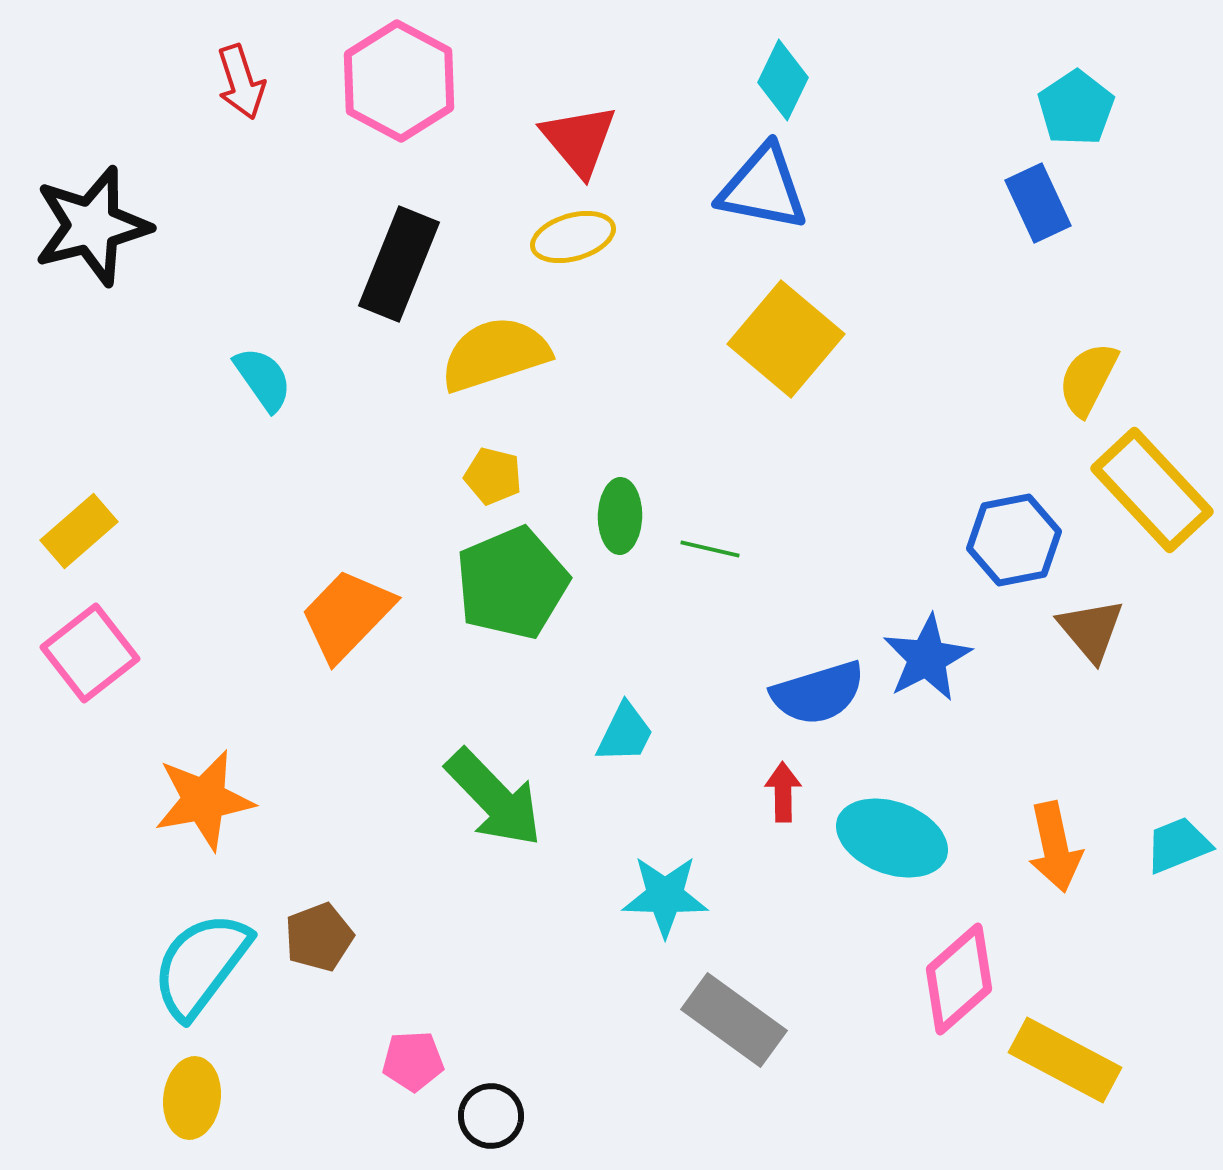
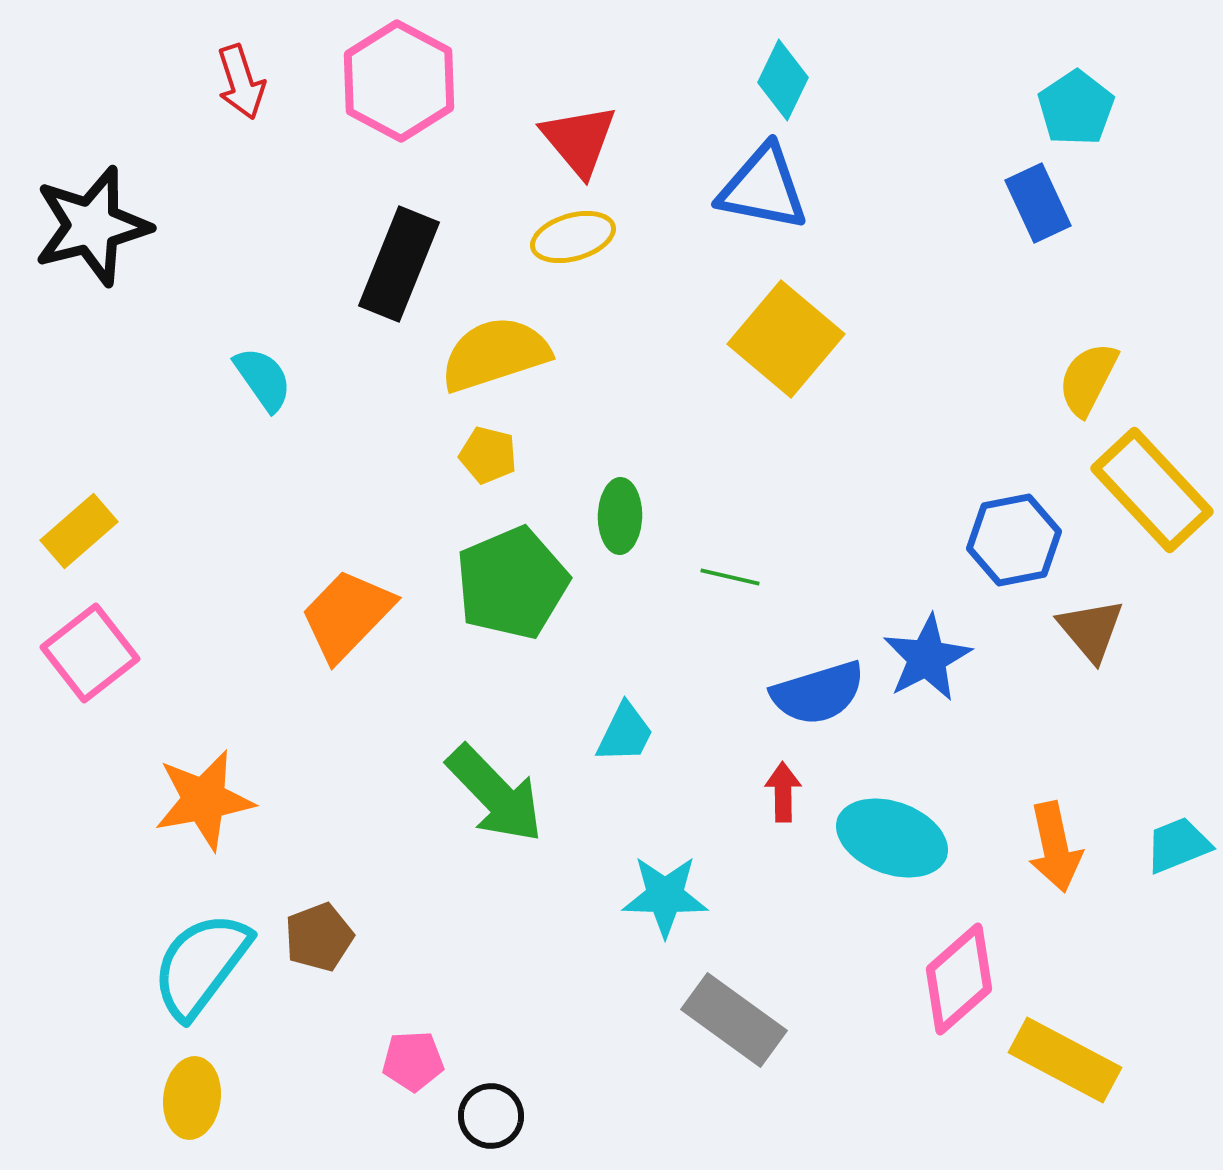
yellow pentagon at (493, 476): moved 5 px left, 21 px up
green line at (710, 549): moved 20 px right, 28 px down
green arrow at (494, 798): moved 1 px right, 4 px up
